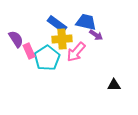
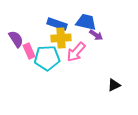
blue rectangle: rotated 18 degrees counterclockwise
yellow cross: moved 1 px left, 1 px up
cyan pentagon: rotated 30 degrees clockwise
black triangle: rotated 24 degrees counterclockwise
